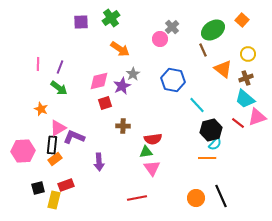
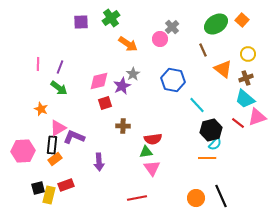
green ellipse at (213, 30): moved 3 px right, 6 px up
orange arrow at (120, 49): moved 8 px right, 5 px up
yellow rectangle at (54, 200): moved 5 px left, 5 px up
